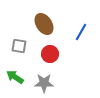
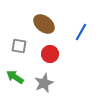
brown ellipse: rotated 20 degrees counterclockwise
gray star: rotated 24 degrees counterclockwise
